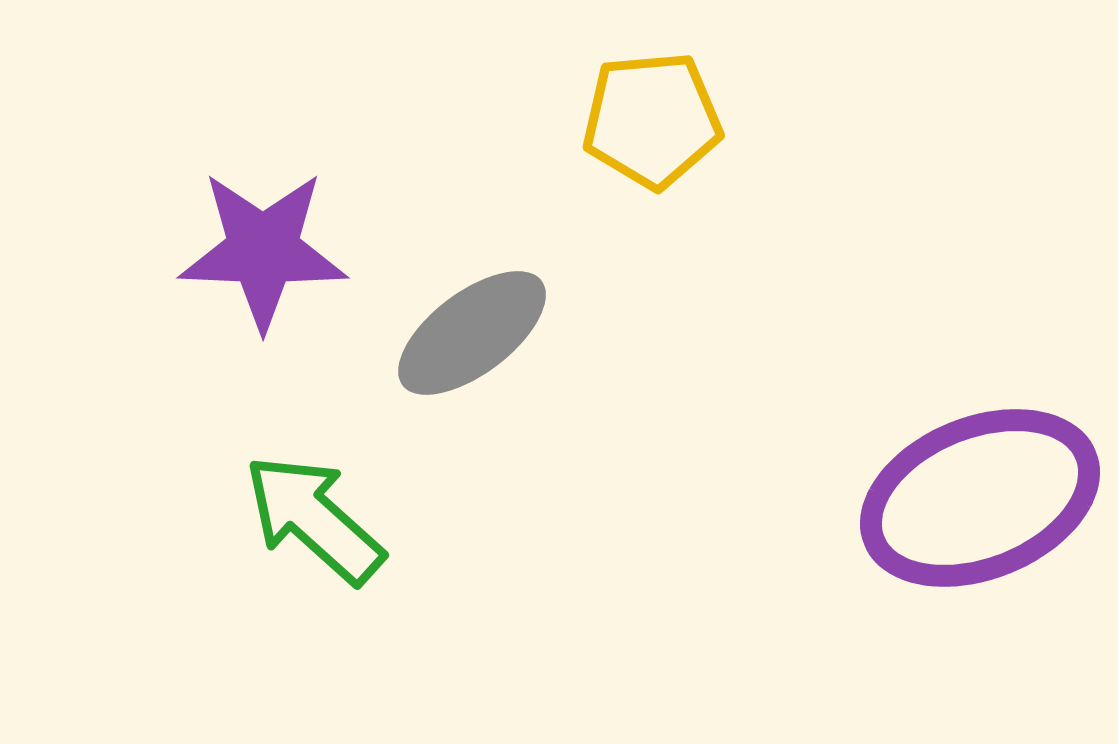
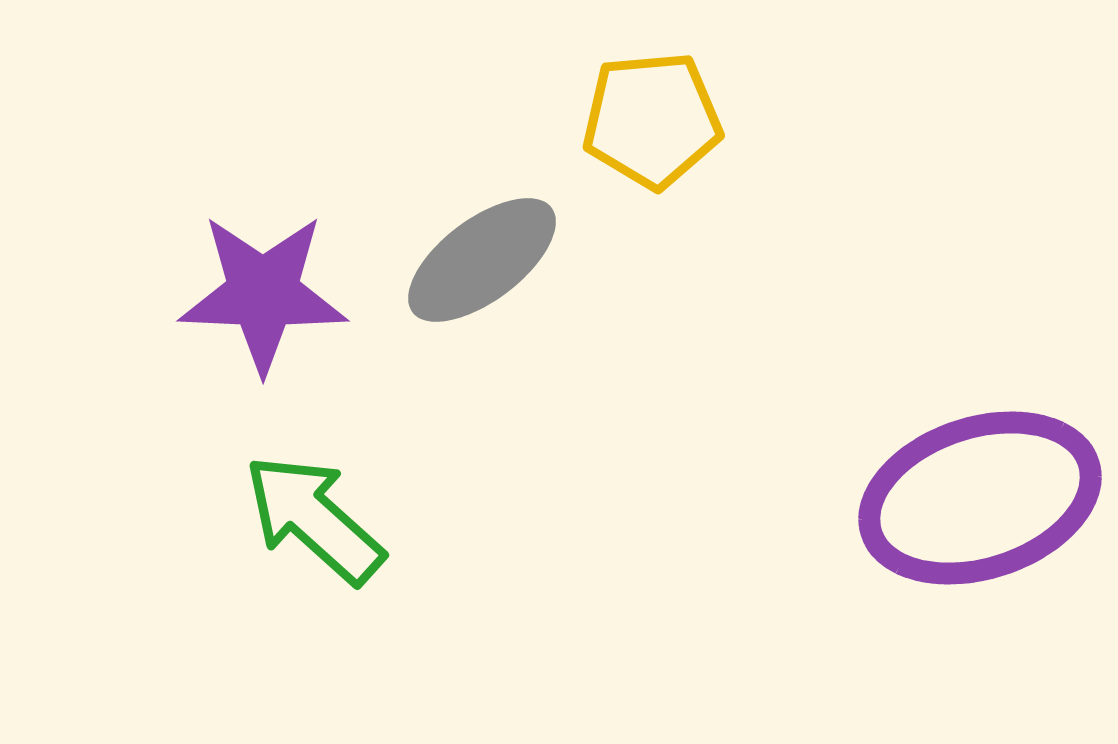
purple star: moved 43 px down
gray ellipse: moved 10 px right, 73 px up
purple ellipse: rotated 4 degrees clockwise
